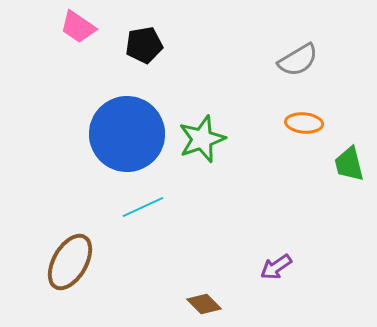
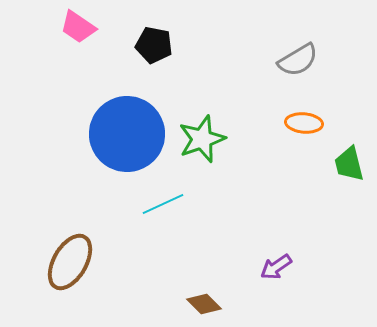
black pentagon: moved 10 px right; rotated 21 degrees clockwise
cyan line: moved 20 px right, 3 px up
